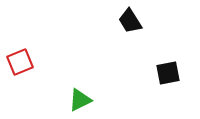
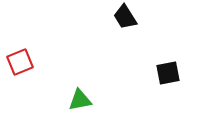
black trapezoid: moved 5 px left, 4 px up
green triangle: rotated 15 degrees clockwise
